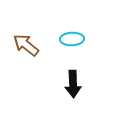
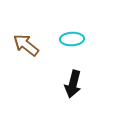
black arrow: rotated 16 degrees clockwise
